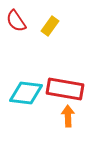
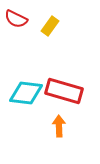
red semicircle: moved 2 px up; rotated 30 degrees counterclockwise
red rectangle: moved 1 px left, 2 px down; rotated 6 degrees clockwise
orange arrow: moved 9 px left, 10 px down
